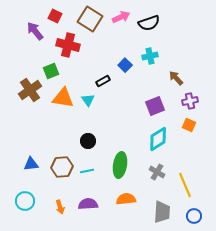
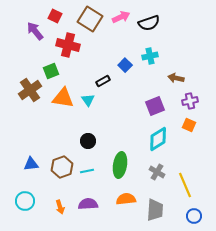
brown arrow: rotated 35 degrees counterclockwise
brown hexagon: rotated 15 degrees counterclockwise
gray trapezoid: moved 7 px left, 2 px up
